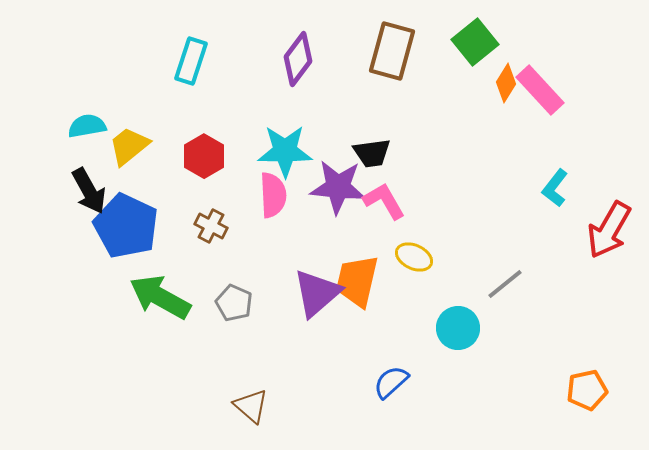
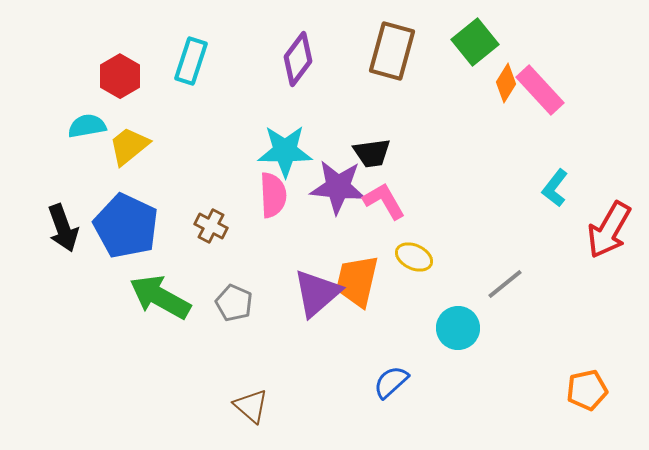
red hexagon: moved 84 px left, 80 px up
black arrow: moved 26 px left, 37 px down; rotated 9 degrees clockwise
